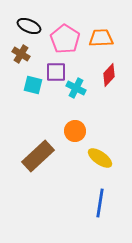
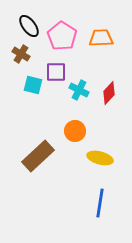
black ellipse: rotated 30 degrees clockwise
pink pentagon: moved 3 px left, 3 px up
red diamond: moved 18 px down
cyan cross: moved 3 px right, 2 px down
yellow ellipse: rotated 20 degrees counterclockwise
